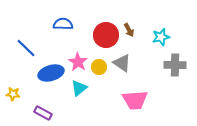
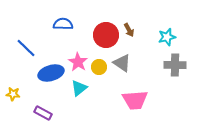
cyan star: moved 6 px right
